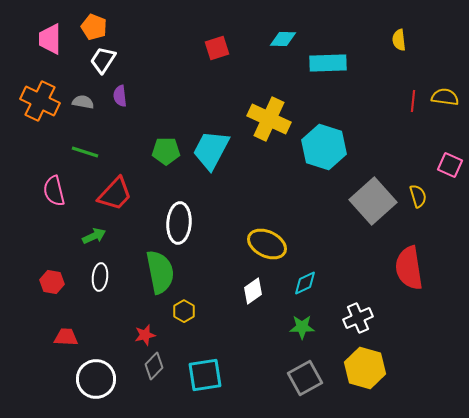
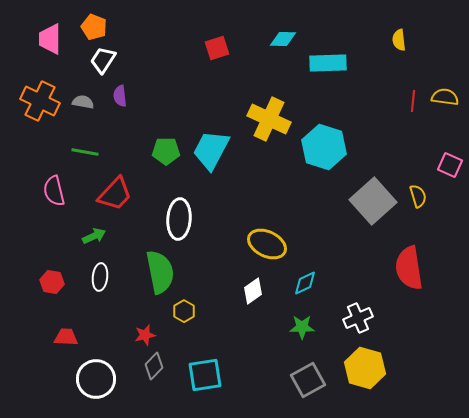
green line at (85, 152): rotated 8 degrees counterclockwise
white ellipse at (179, 223): moved 4 px up
gray square at (305, 378): moved 3 px right, 2 px down
